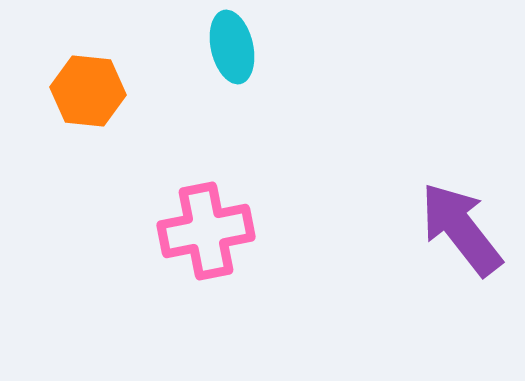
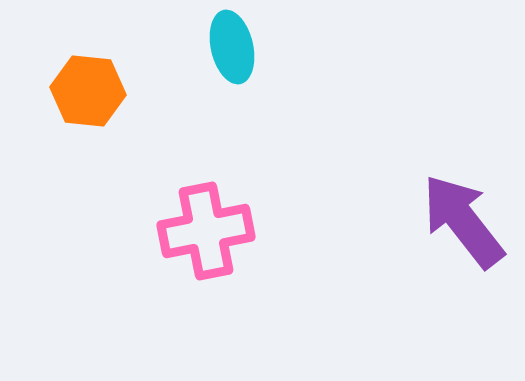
purple arrow: moved 2 px right, 8 px up
